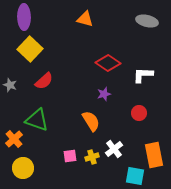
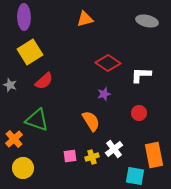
orange triangle: rotated 30 degrees counterclockwise
yellow square: moved 3 px down; rotated 15 degrees clockwise
white L-shape: moved 2 px left
